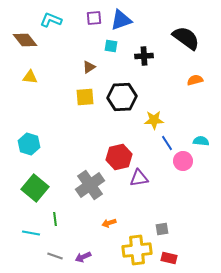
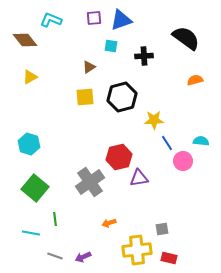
yellow triangle: rotated 35 degrees counterclockwise
black hexagon: rotated 12 degrees counterclockwise
gray cross: moved 3 px up
